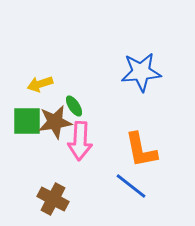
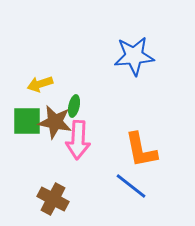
blue star: moved 7 px left, 16 px up
green ellipse: rotated 45 degrees clockwise
brown star: rotated 20 degrees clockwise
pink arrow: moved 2 px left, 1 px up
